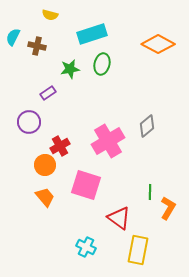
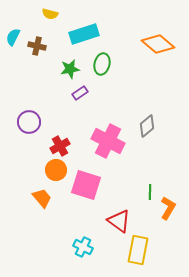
yellow semicircle: moved 1 px up
cyan rectangle: moved 8 px left
orange diamond: rotated 12 degrees clockwise
purple rectangle: moved 32 px right
pink cross: rotated 32 degrees counterclockwise
orange circle: moved 11 px right, 5 px down
orange trapezoid: moved 3 px left, 1 px down
red triangle: moved 3 px down
cyan cross: moved 3 px left
